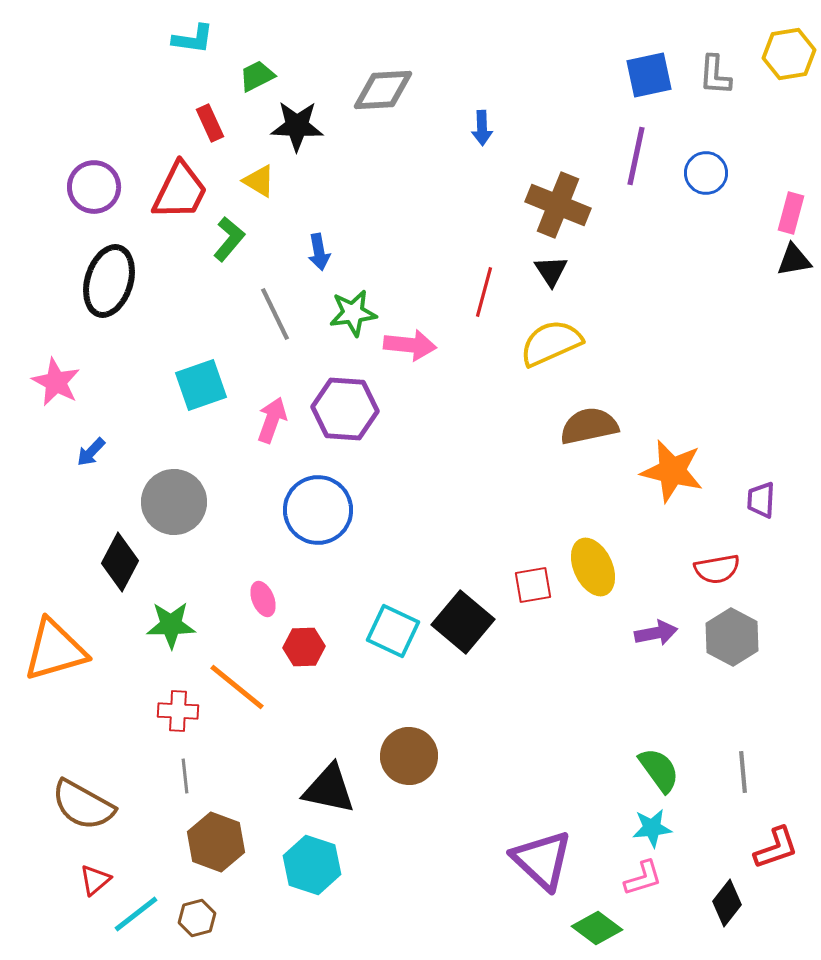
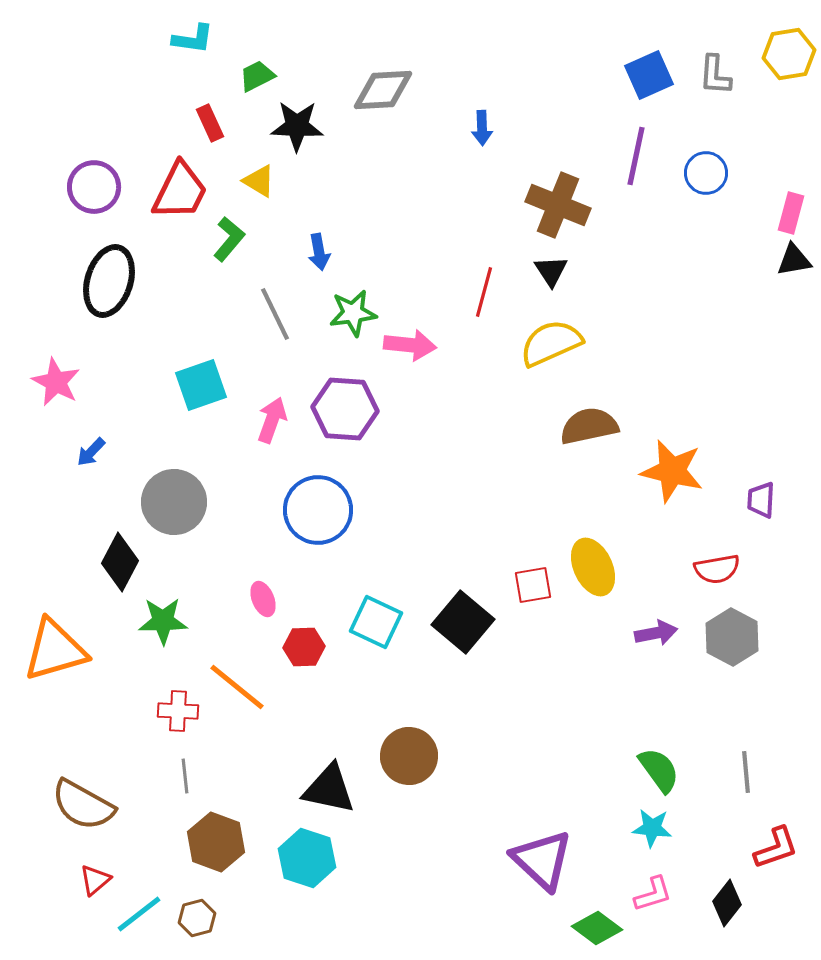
blue square at (649, 75): rotated 12 degrees counterclockwise
green star at (171, 625): moved 8 px left, 4 px up
cyan square at (393, 631): moved 17 px left, 9 px up
gray line at (743, 772): moved 3 px right
cyan star at (652, 828): rotated 12 degrees clockwise
cyan hexagon at (312, 865): moved 5 px left, 7 px up
pink L-shape at (643, 878): moved 10 px right, 16 px down
cyan line at (136, 914): moved 3 px right
